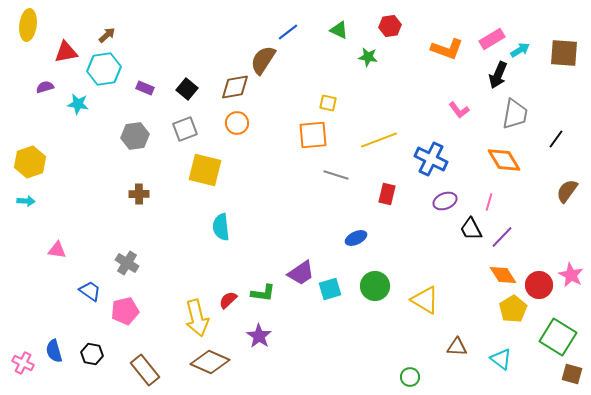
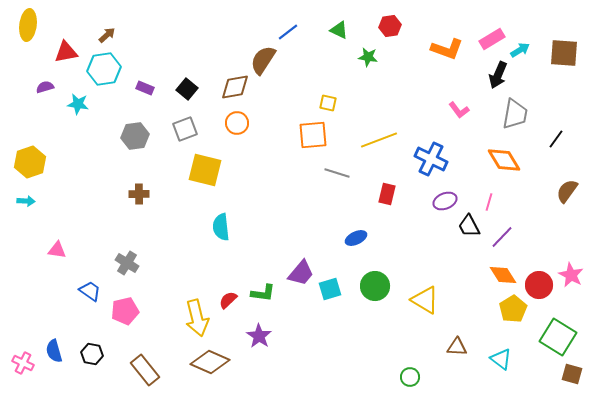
gray line at (336, 175): moved 1 px right, 2 px up
black trapezoid at (471, 229): moved 2 px left, 3 px up
purple trapezoid at (301, 273): rotated 16 degrees counterclockwise
